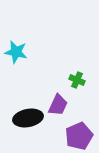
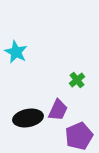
cyan star: rotated 15 degrees clockwise
green cross: rotated 28 degrees clockwise
purple trapezoid: moved 5 px down
